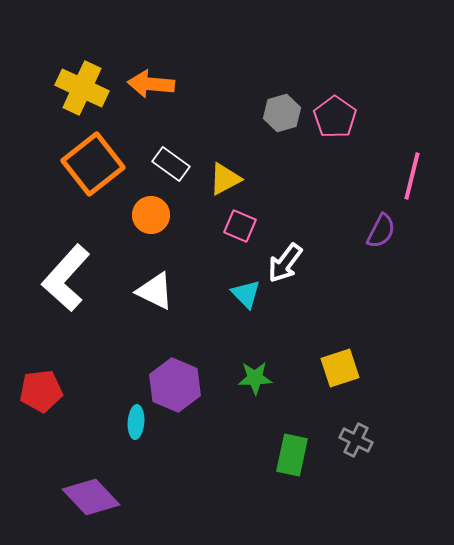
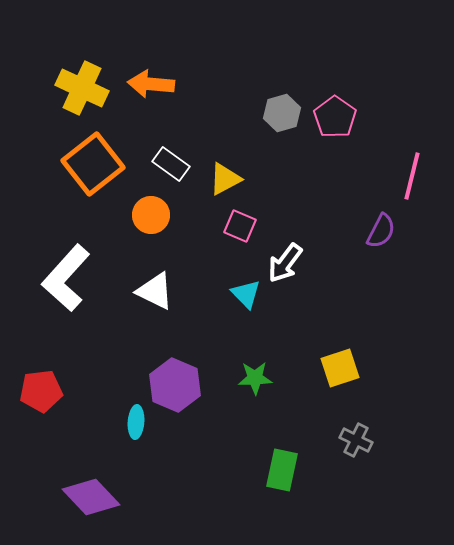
green rectangle: moved 10 px left, 15 px down
